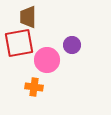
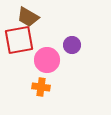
brown trapezoid: rotated 60 degrees counterclockwise
red square: moved 3 px up
orange cross: moved 7 px right
